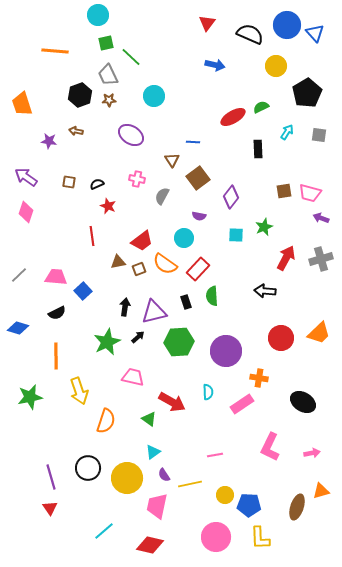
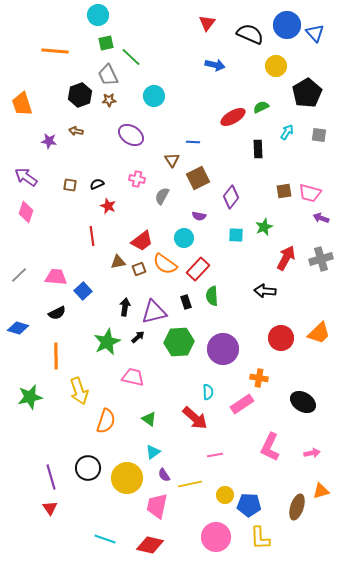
brown square at (198, 178): rotated 10 degrees clockwise
brown square at (69, 182): moved 1 px right, 3 px down
purple circle at (226, 351): moved 3 px left, 2 px up
red arrow at (172, 402): moved 23 px right, 16 px down; rotated 12 degrees clockwise
cyan line at (104, 531): moved 1 px right, 8 px down; rotated 60 degrees clockwise
